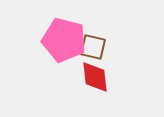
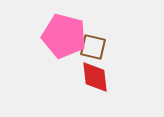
pink pentagon: moved 4 px up
